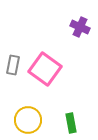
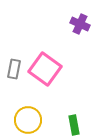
purple cross: moved 3 px up
gray rectangle: moved 1 px right, 4 px down
green rectangle: moved 3 px right, 2 px down
